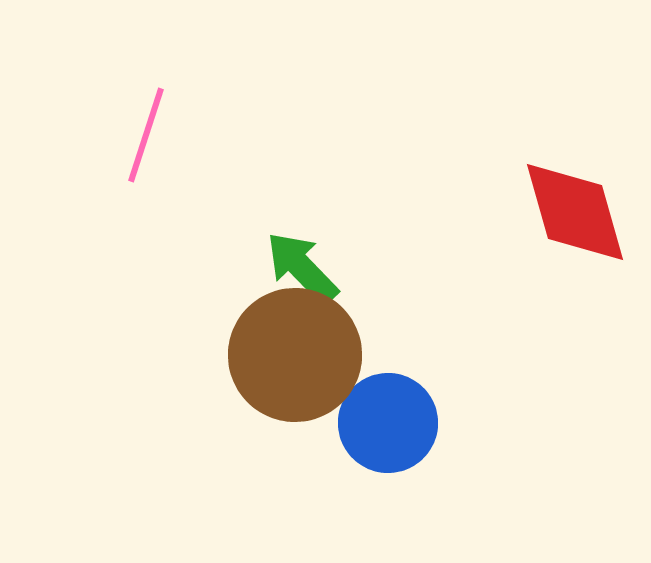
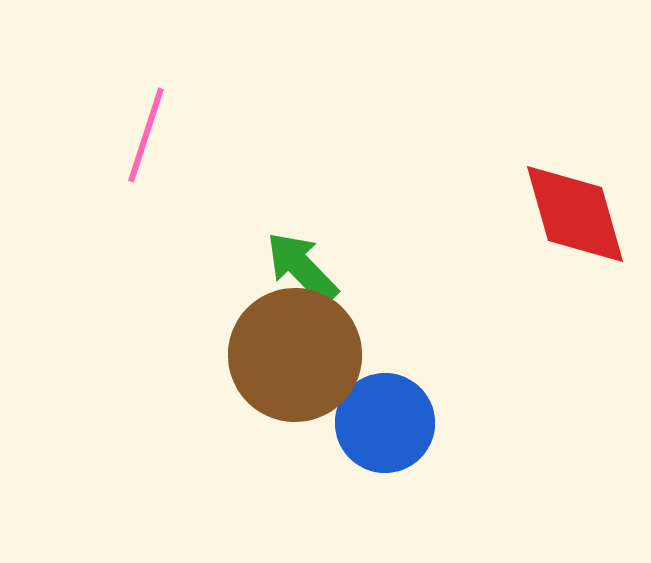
red diamond: moved 2 px down
blue circle: moved 3 px left
